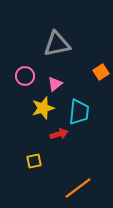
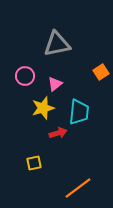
red arrow: moved 1 px left, 1 px up
yellow square: moved 2 px down
